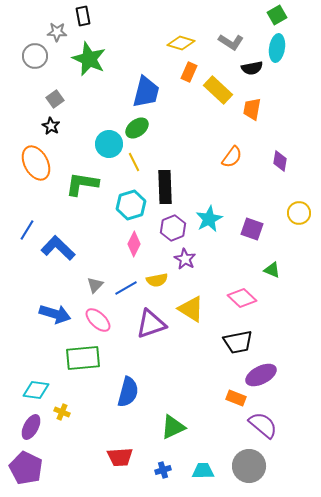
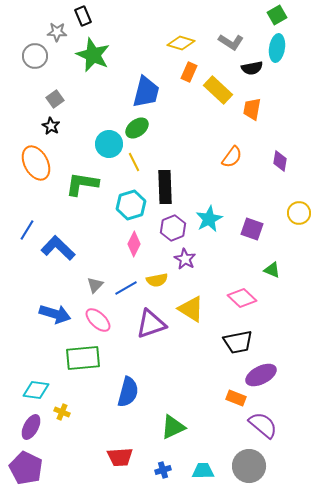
black rectangle at (83, 16): rotated 12 degrees counterclockwise
green star at (89, 59): moved 4 px right, 4 px up
